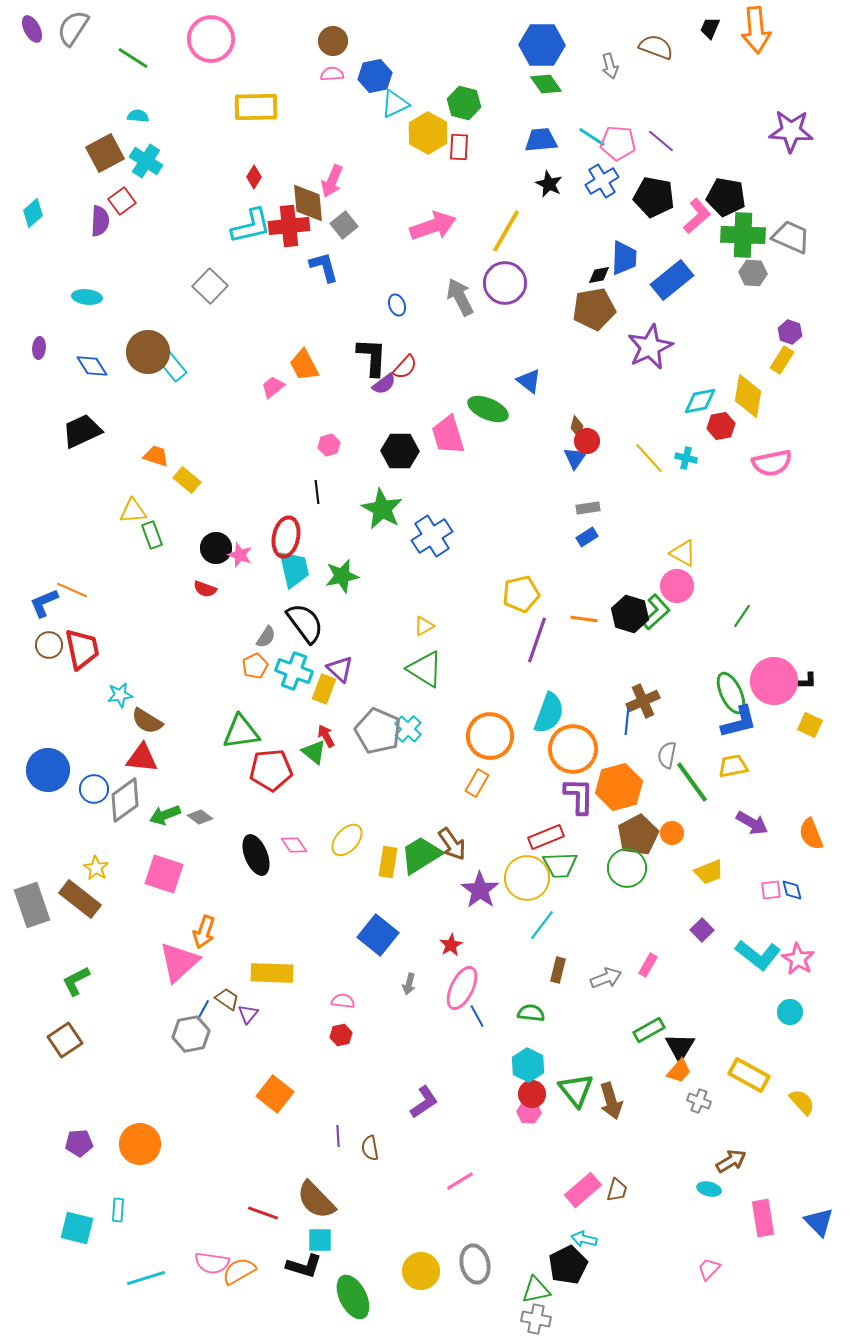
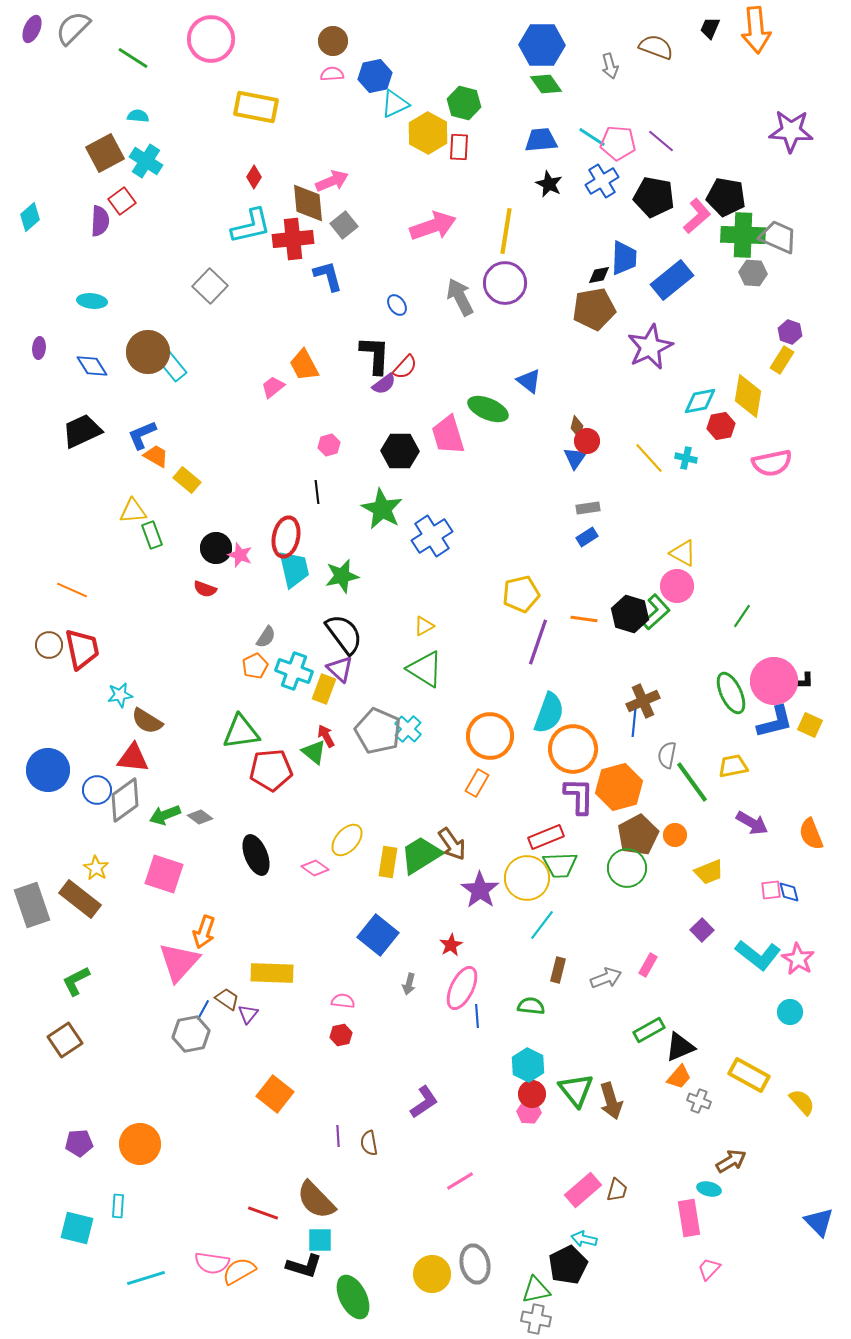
gray semicircle at (73, 28): rotated 12 degrees clockwise
purple ellipse at (32, 29): rotated 52 degrees clockwise
yellow rectangle at (256, 107): rotated 12 degrees clockwise
pink arrow at (332, 181): rotated 136 degrees counterclockwise
cyan diamond at (33, 213): moved 3 px left, 4 px down
red cross at (289, 226): moved 4 px right, 13 px down
yellow line at (506, 231): rotated 21 degrees counterclockwise
gray trapezoid at (791, 237): moved 13 px left
blue L-shape at (324, 267): moved 4 px right, 9 px down
cyan ellipse at (87, 297): moved 5 px right, 4 px down
blue ellipse at (397, 305): rotated 15 degrees counterclockwise
black L-shape at (372, 357): moved 3 px right, 2 px up
orange trapezoid at (156, 456): rotated 12 degrees clockwise
blue L-shape at (44, 603): moved 98 px right, 168 px up
black semicircle at (305, 623): moved 39 px right, 11 px down
purple line at (537, 640): moved 1 px right, 2 px down
black L-shape at (806, 681): moved 3 px left
blue line at (627, 721): moved 7 px right, 2 px down
blue L-shape at (739, 722): moved 36 px right
red triangle at (142, 758): moved 9 px left
blue circle at (94, 789): moved 3 px right, 1 px down
orange circle at (672, 833): moved 3 px right, 2 px down
pink diamond at (294, 845): moved 21 px right, 23 px down; rotated 20 degrees counterclockwise
blue diamond at (792, 890): moved 3 px left, 2 px down
pink triangle at (179, 962): rotated 6 degrees counterclockwise
green semicircle at (531, 1013): moved 7 px up
blue line at (477, 1016): rotated 25 degrees clockwise
black triangle at (680, 1047): rotated 36 degrees clockwise
orange trapezoid at (679, 1071): moved 6 px down
brown semicircle at (370, 1148): moved 1 px left, 5 px up
cyan rectangle at (118, 1210): moved 4 px up
pink rectangle at (763, 1218): moved 74 px left
yellow circle at (421, 1271): moved 11 px right, 3 px down
